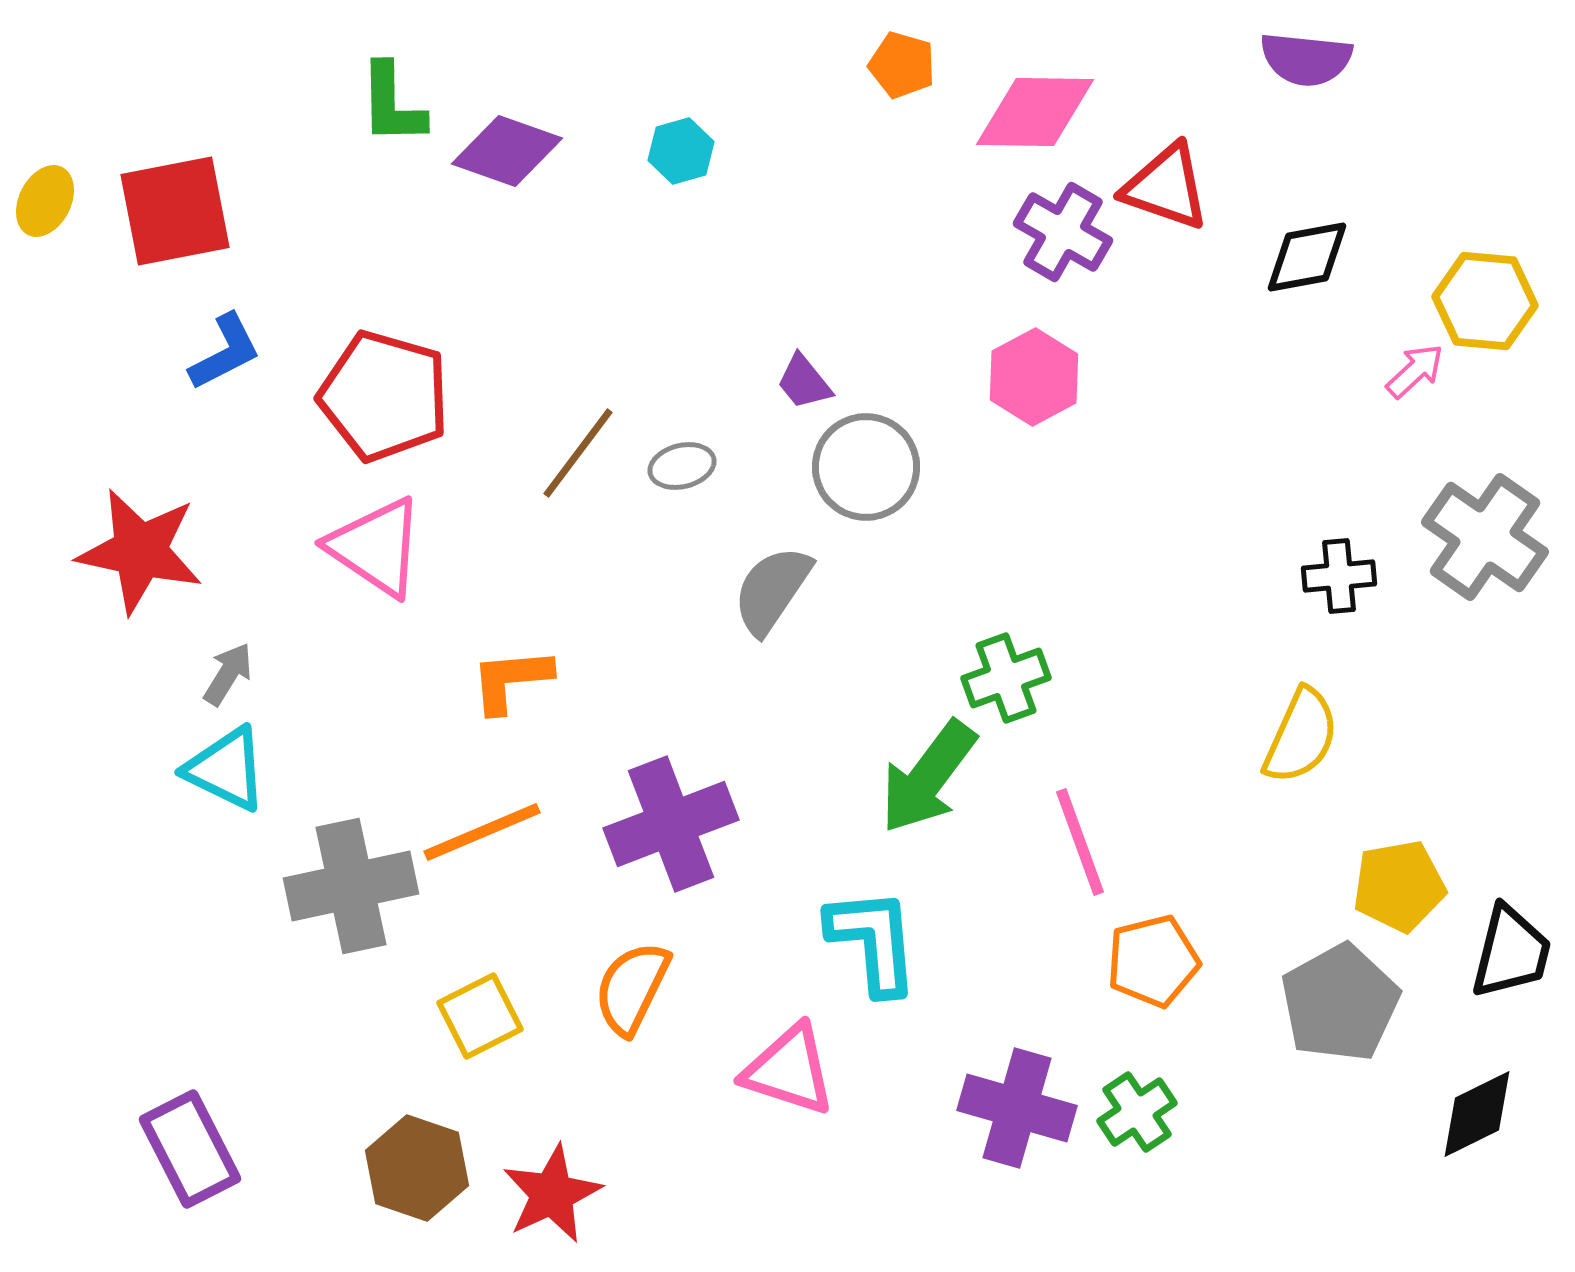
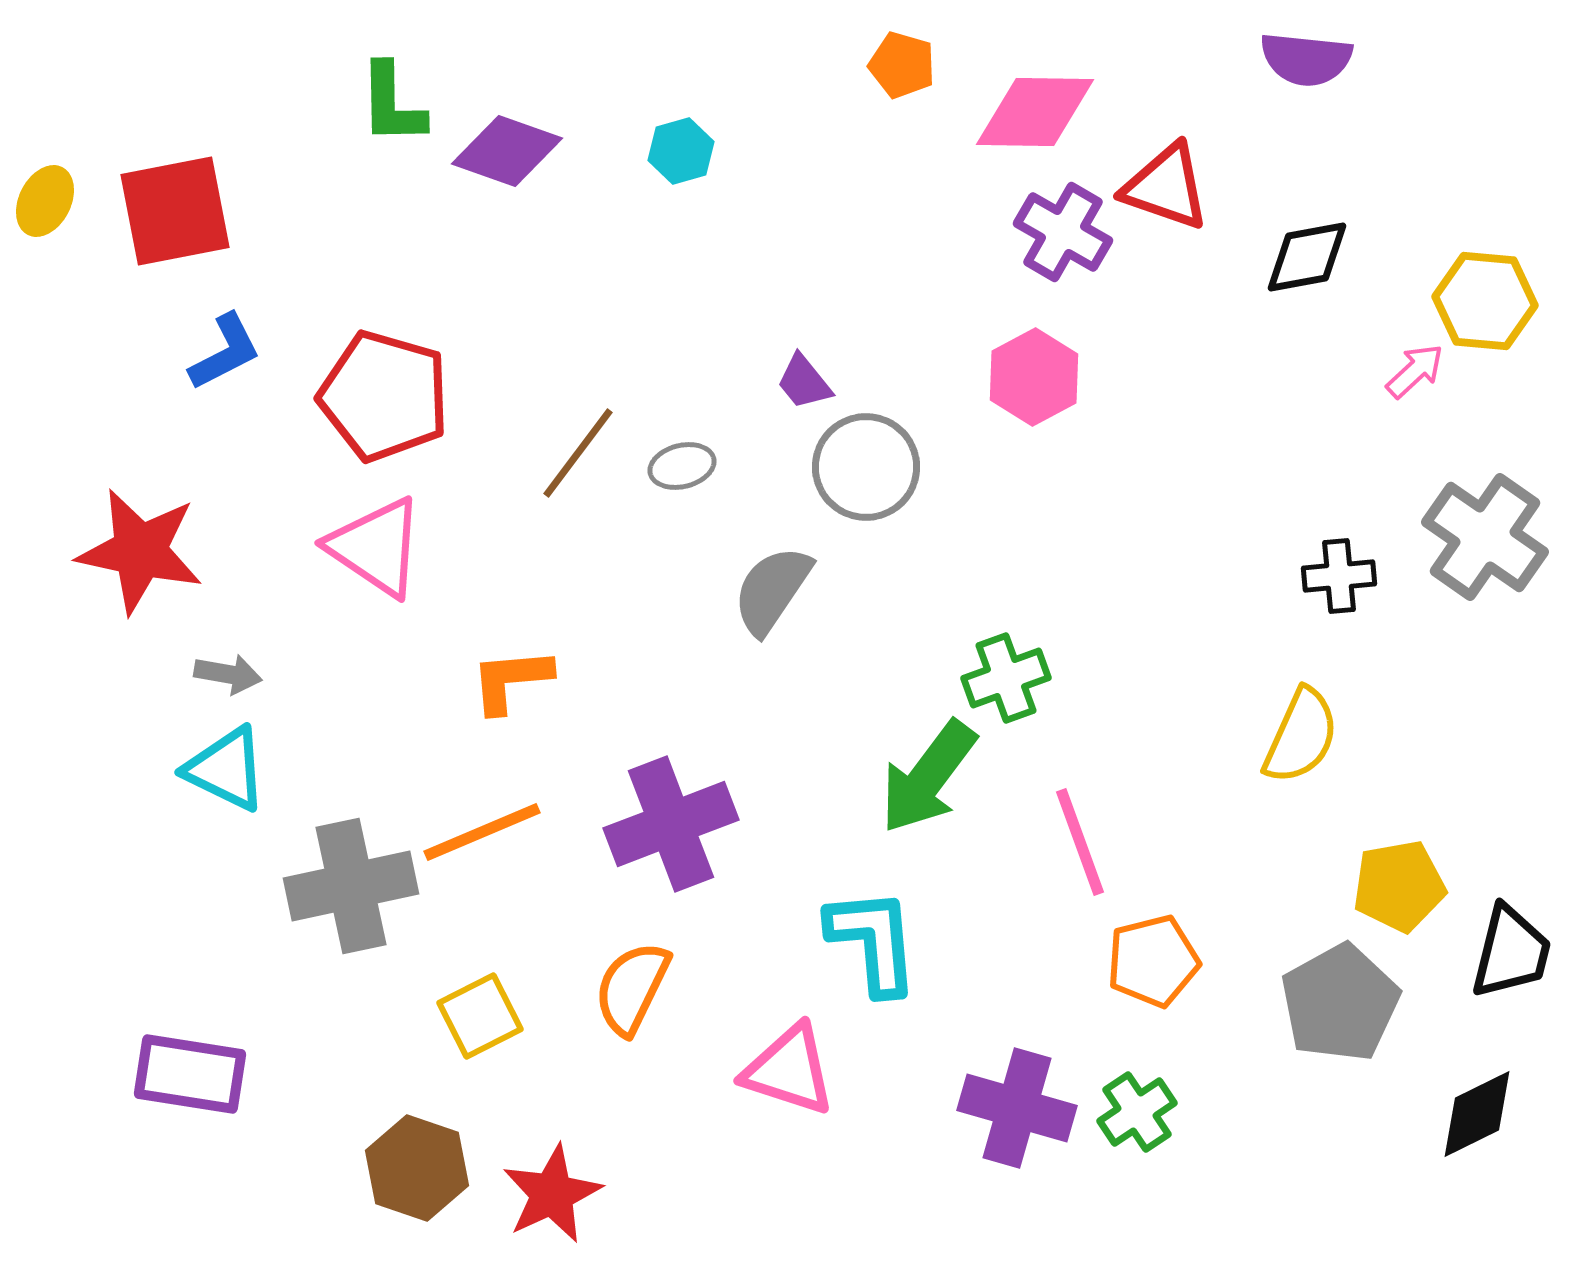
gray arrow at (228, 674): rotated 68 degrees clockwise
purple rectangle at (190, 1149): moved 75 px up; rotated 54 degrees counterclockwise
